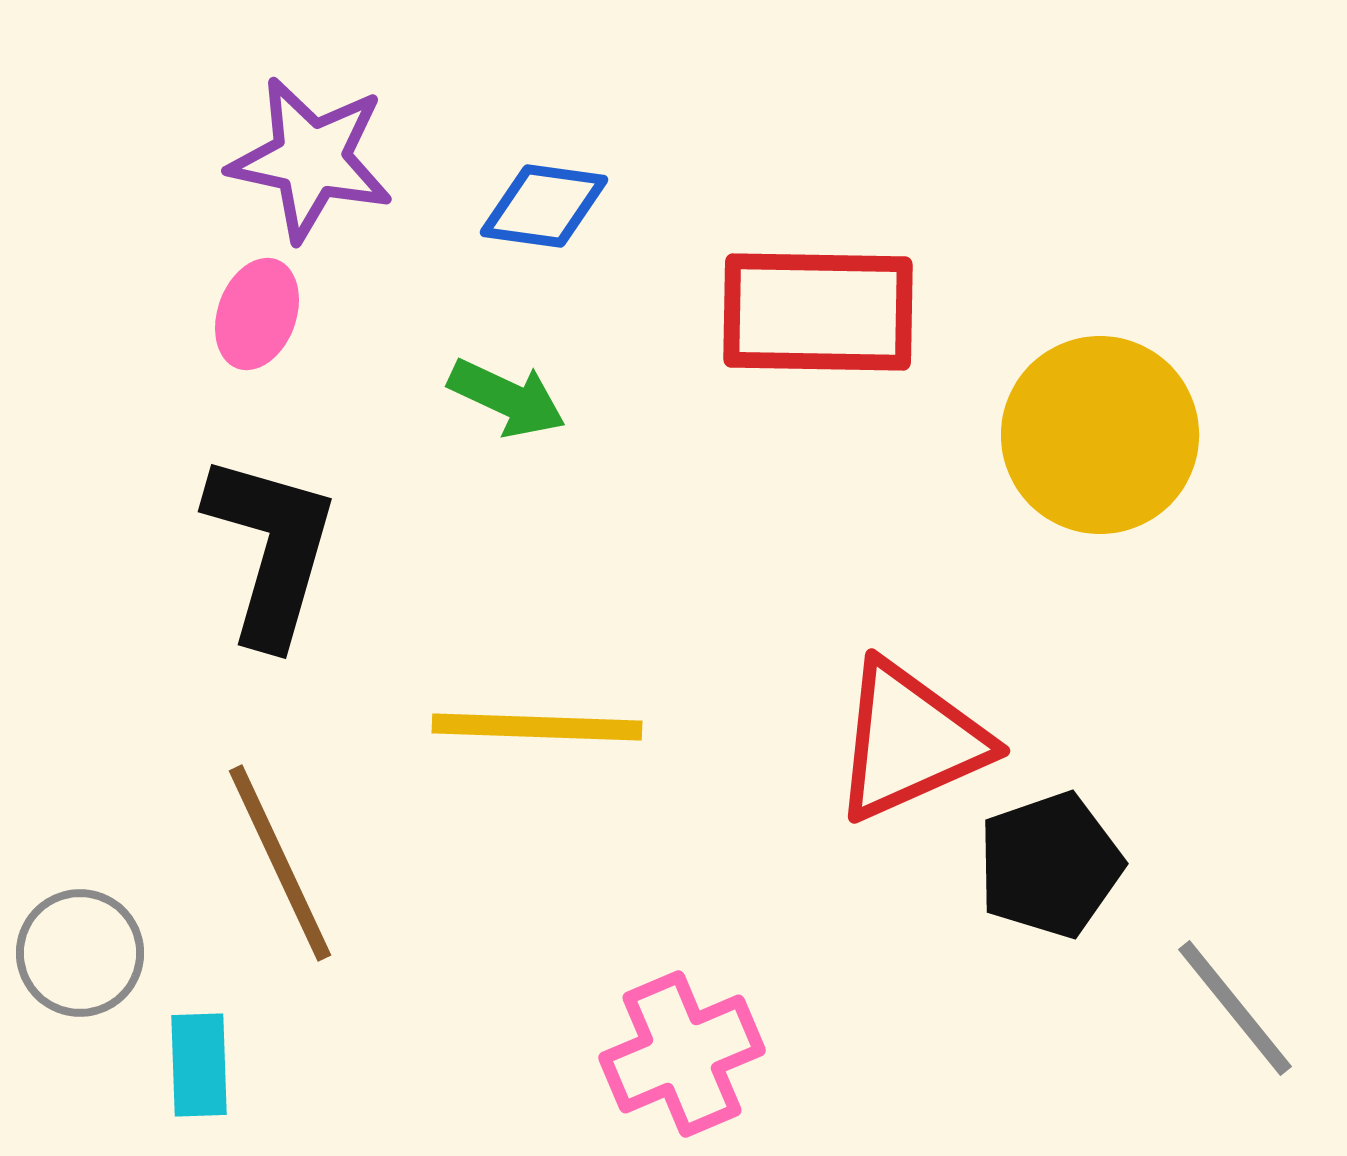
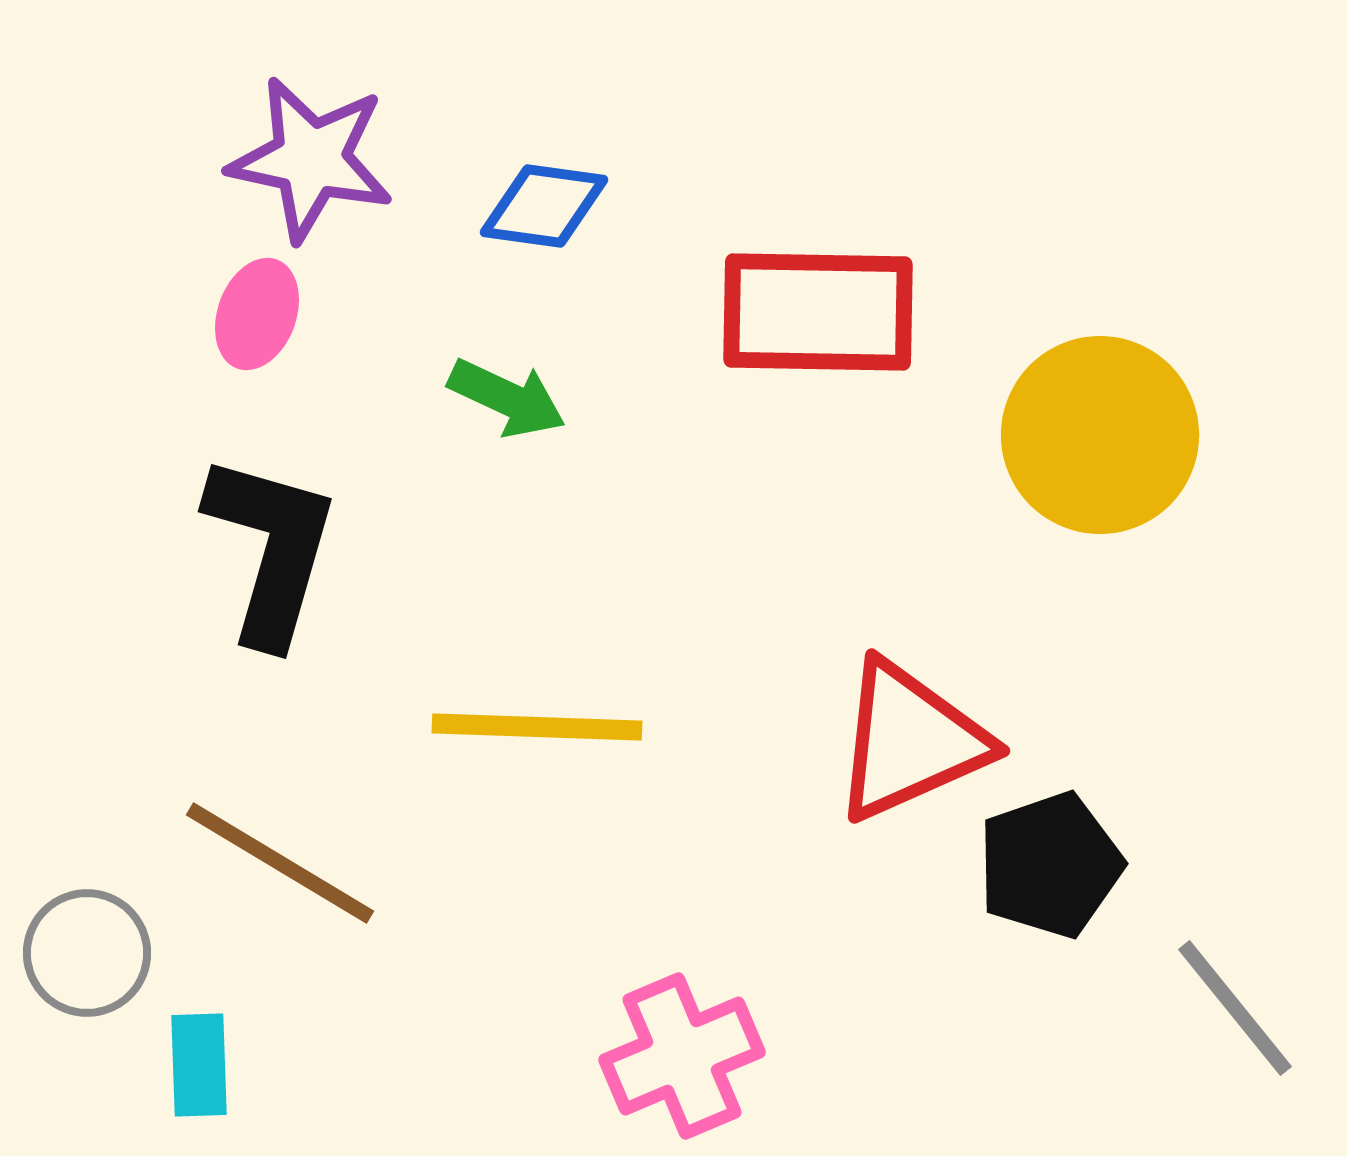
brown line: rotated 34 degrees counterclockwise
gray circle: moved 7 px right
pink cross: moved 2 px down
